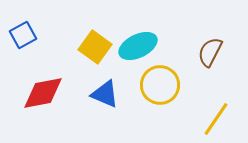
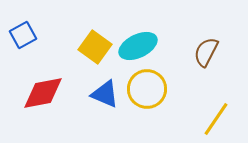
brown semicircle: moved 4 px left
yellow circle: moved 13 px left, 4 px down
